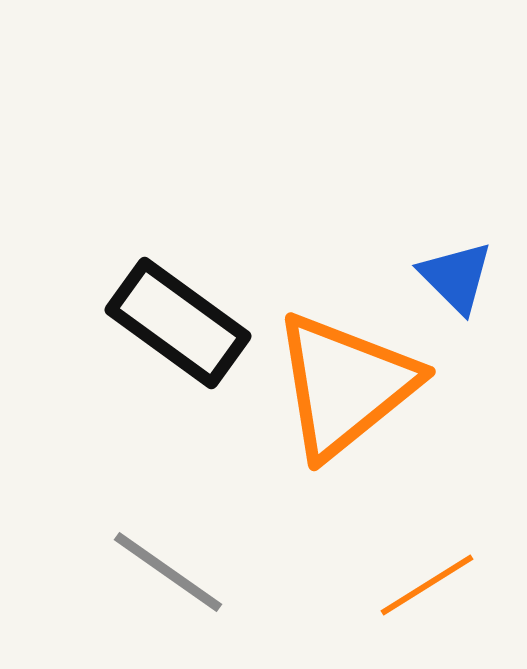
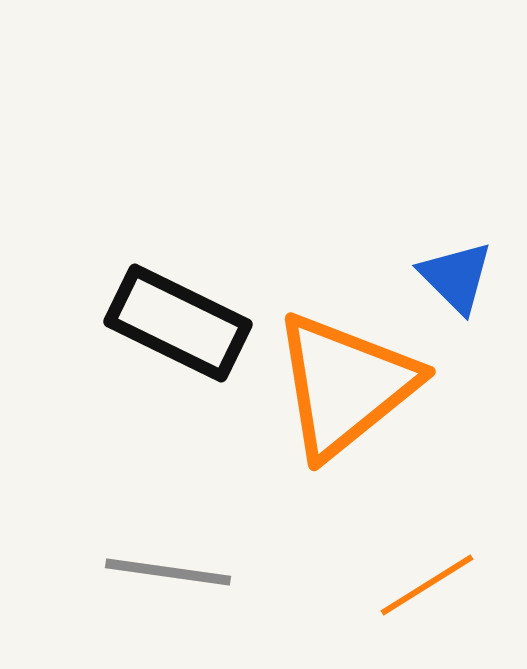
black rectangle: rotated 10 degrees counterclockwise
gray line: rotated 27 degrees counterclockwise
